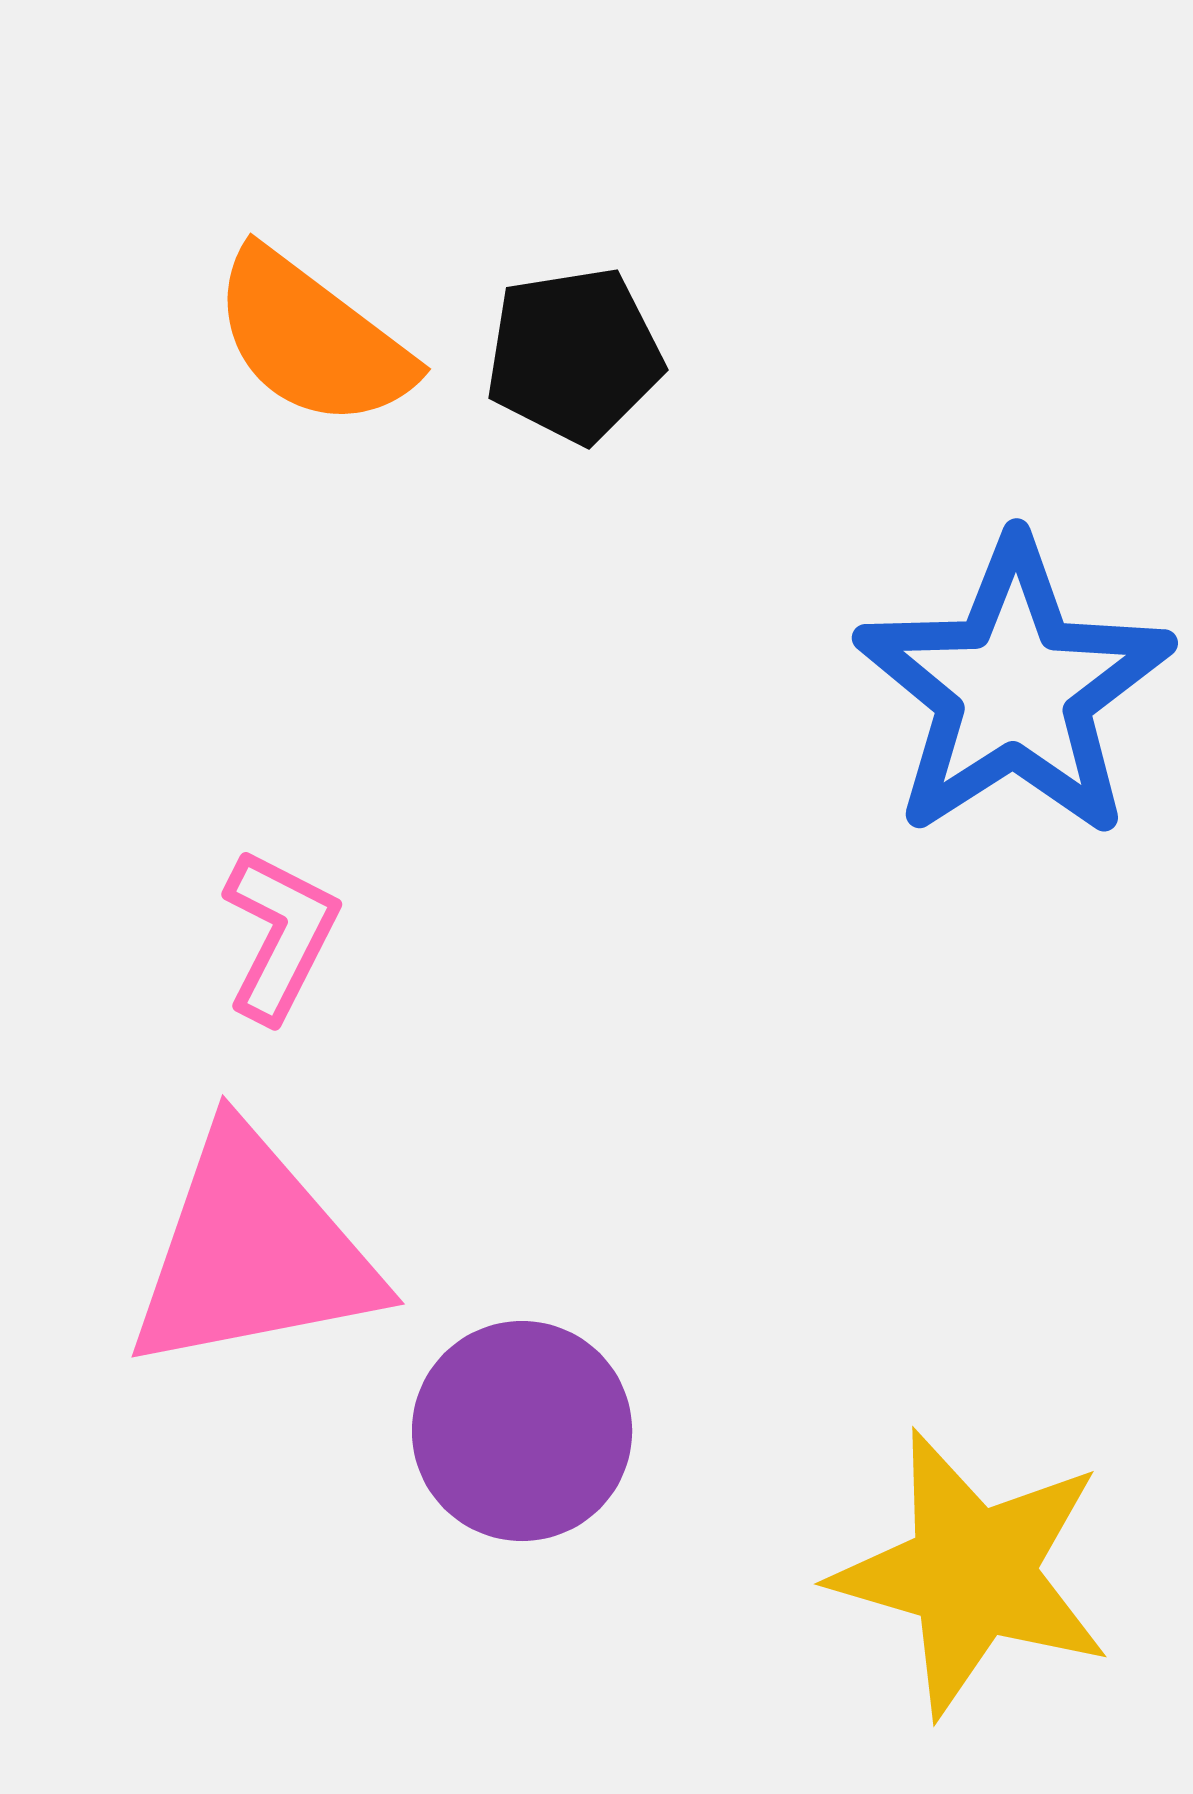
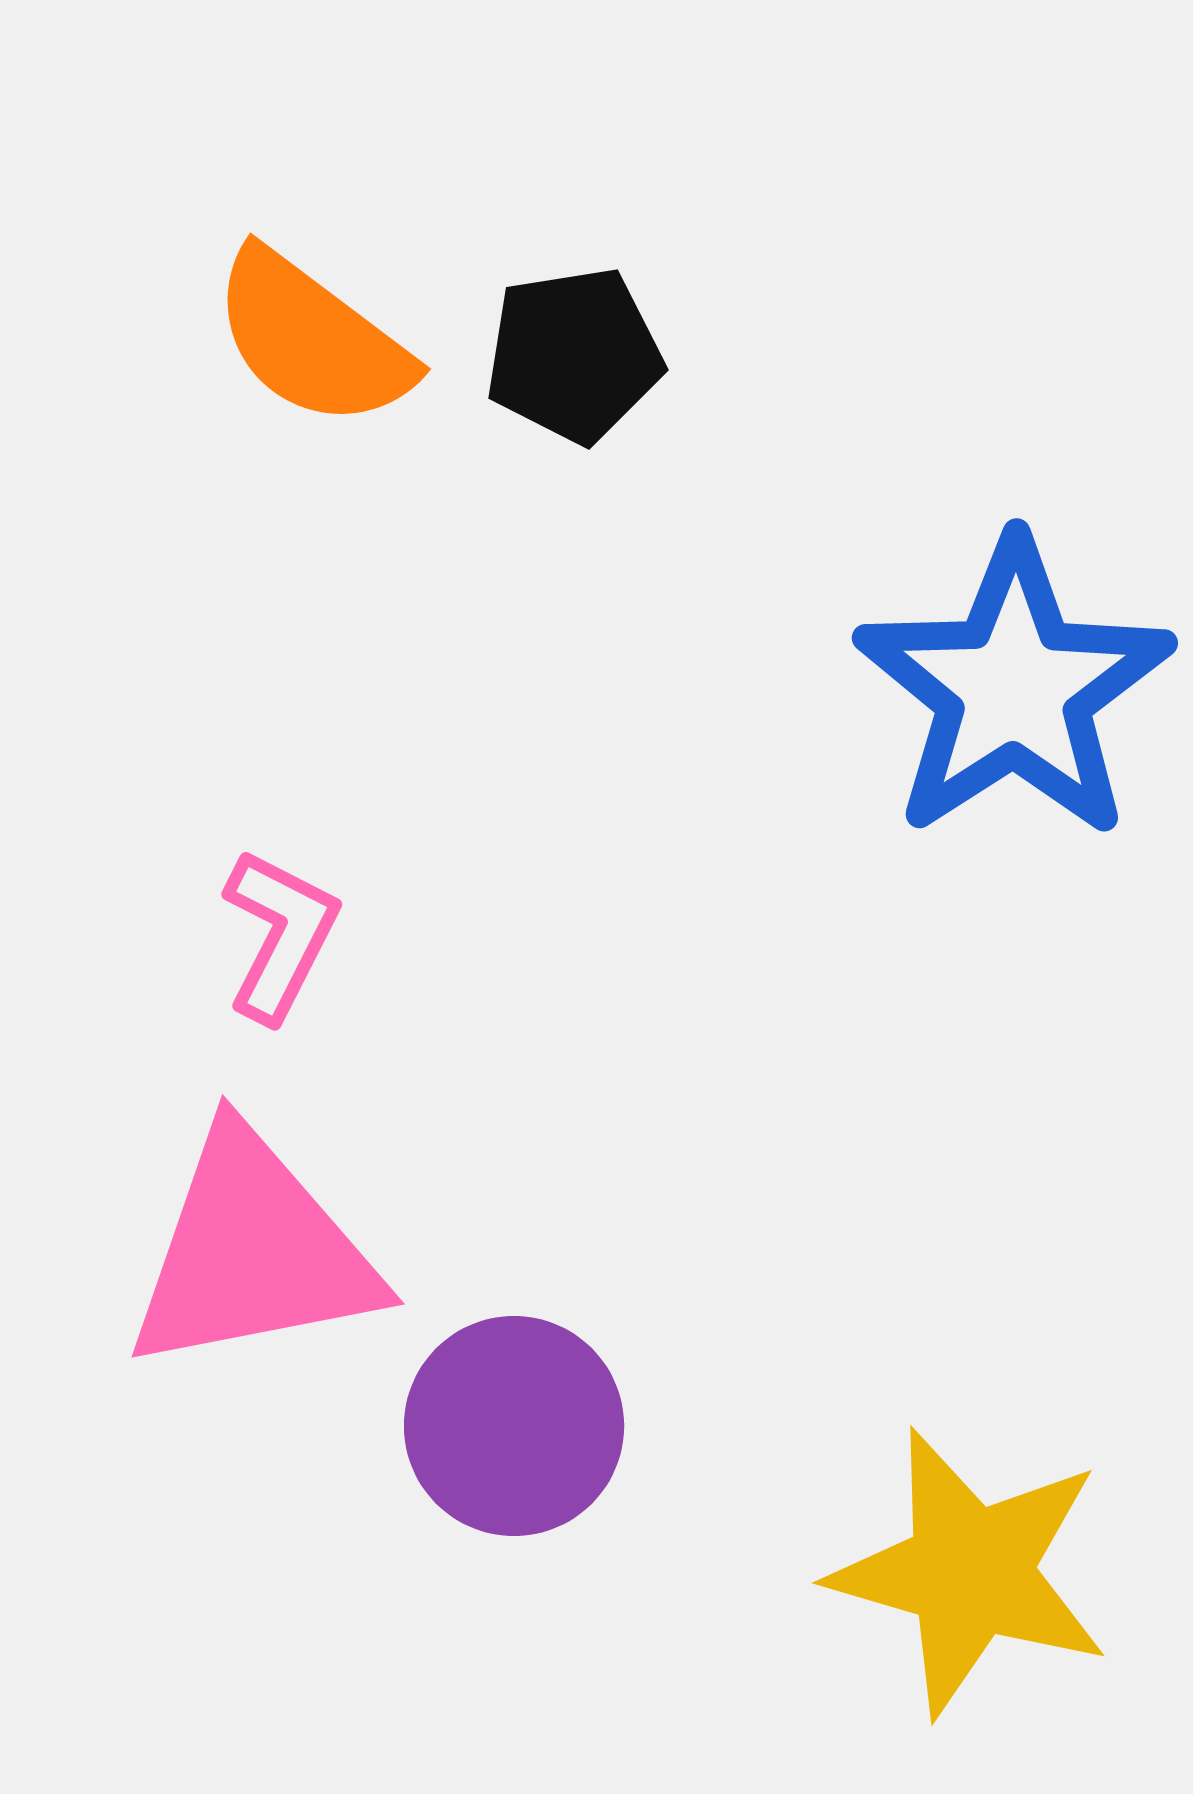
purple circle: moved 8 px left, 5 px up
yellow star: moved 2 px left, 1 px up
